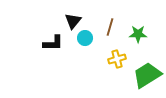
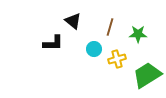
black triangle: rotated 30 degrees counterclockwise
cyan circle: moved 9 px right, 11 px down
